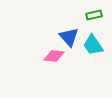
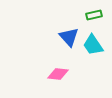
pink diamond: moved 4 px right, 18 px down
